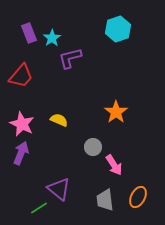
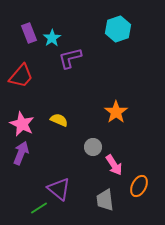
orange ellipse: moved 1 px right, 11 px up
